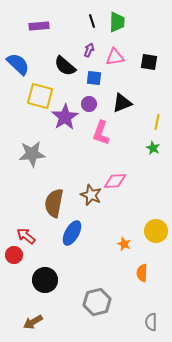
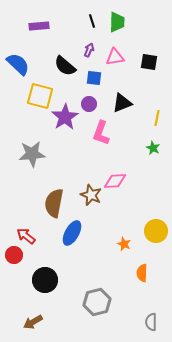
yellow line: moved 4 px up
